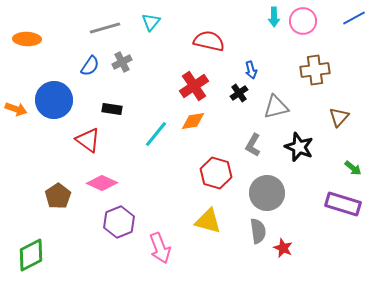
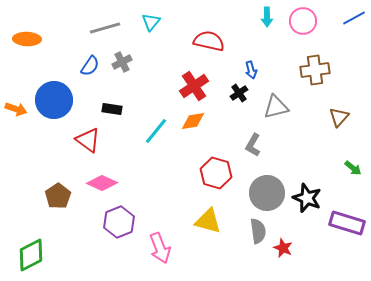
cyan arrow: moved 7 px left
cyan line: moved 3 px up
black star: moved 8 px right, 51 px down
purple rectangle: moved 4 px right, 19 px down
